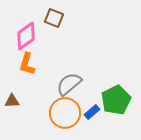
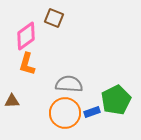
gray semicircle: rotated 44 degrees clockwise
blue rectangle: rotated 21 degrees clockwise
